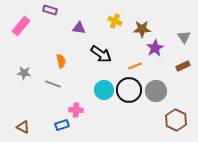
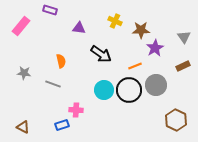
brown star: moved 1 px left, 1 px down
gray circle: moved 6 px up
